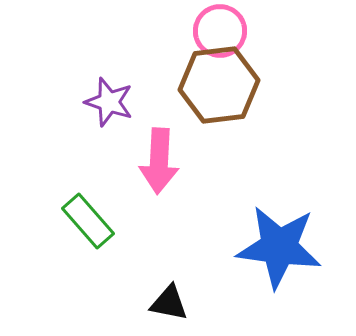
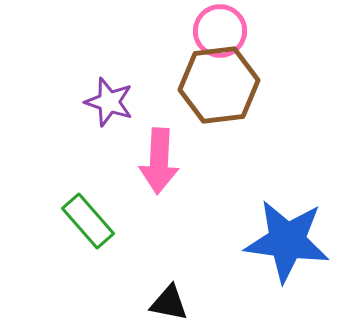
blue star: moved 8 px right, 6 px up
